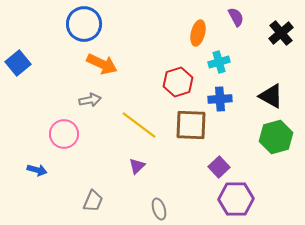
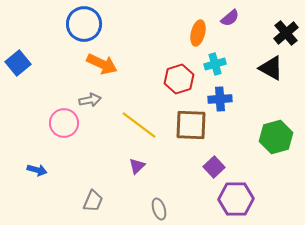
purple semicircle: moved 6 px left, 1 px down; rotated 78 degrees clockwise
black cross: moved 5 px right
cyan cross: moved 4 px left, 2 px down
red hexagon: moved 1 px right, 3 px up
black triangle: moved 28 px up
pink circle: moved 11 px up
purple square: moved 5 px left
